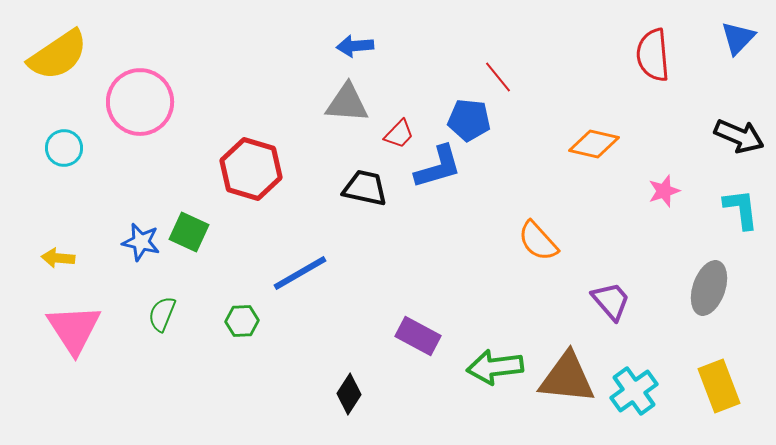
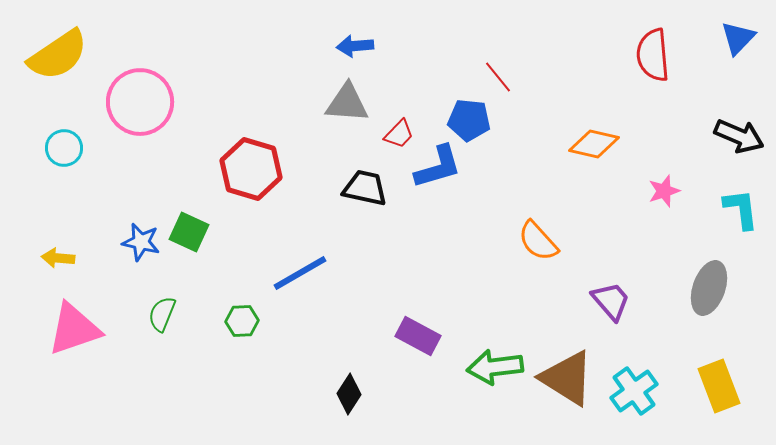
pink triangle: rotated 44 degrees clockwise
brown triangle: rotated 26 degrees clockwise
